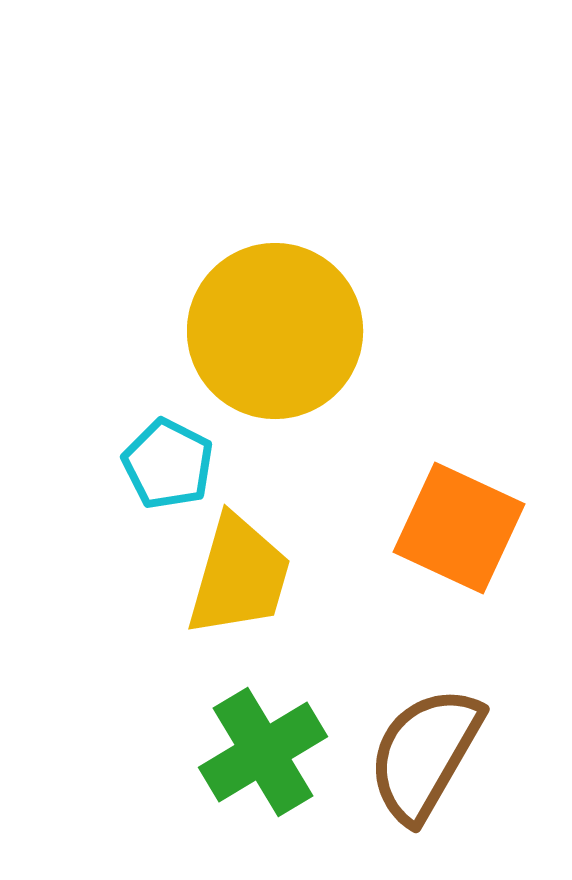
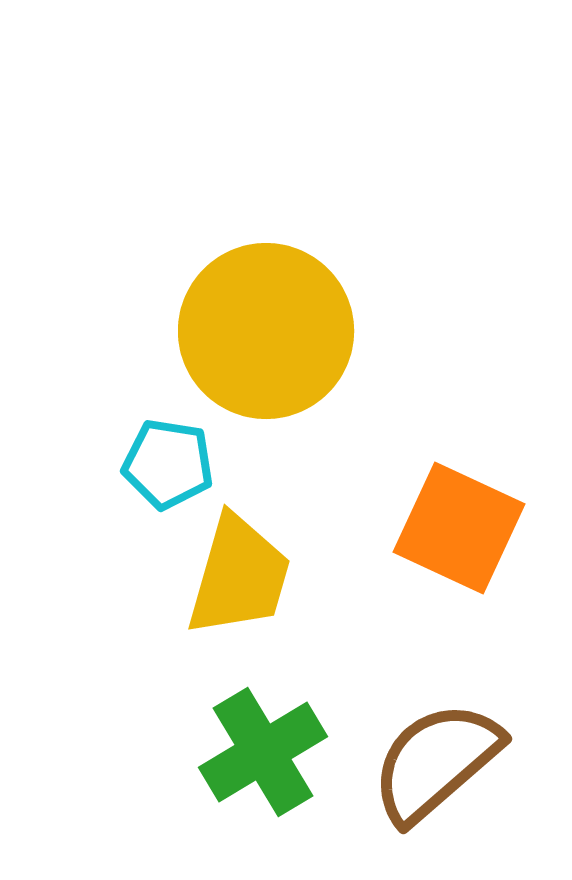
yellow circle: moved 9 px left
cyan pentagon: rotated 18 degrees counterclockwise
brown semicircle: moved 11 px right, 8 px down; rotated 19 degrees clockwise
